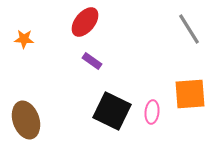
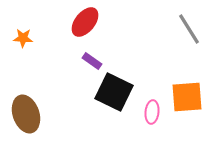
orange star: moved 1 px left, 1 px up
orange square: moved 3 px left, 3 px down
black square: moved 2 px right, 19 px up
brown ellipse: moved 6 px up
